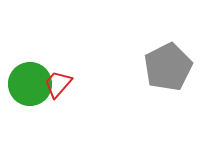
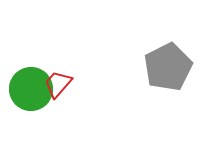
green circle: moved 1 px right, 5 px down
